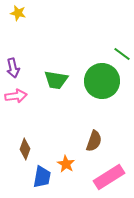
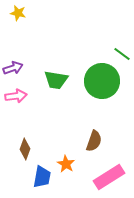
purple arrow: rotated 96 degrees counterclockwise
